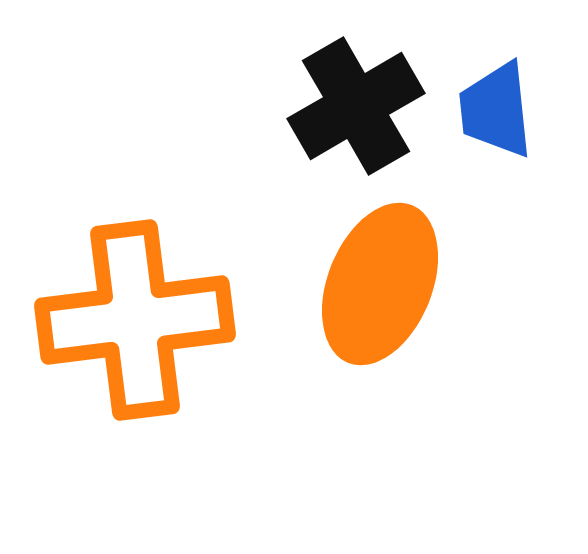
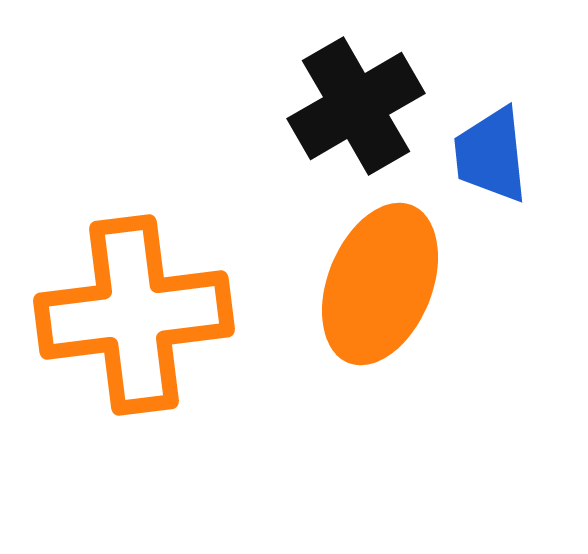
blue trapezoid: moved 5 px left, 45 px down
orange cross: moved 1 px left, 5 px up
